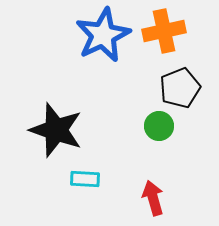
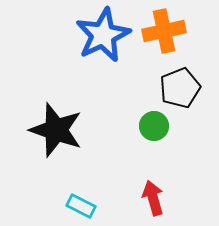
green circle: moved 5 px left
cyan rectangle: moved 4 px left, 27 px down; rotated 24 degrees clockwise
